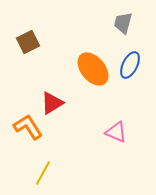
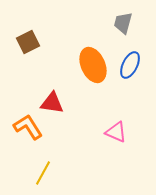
orange ellipse: moved 4 px up; rotated 16 degrees clockwise
red triangle: rotated 40 degrees clockwise
